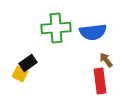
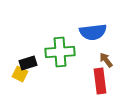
green cross: moved 4 px right, 24 px down
black rectangle: rotated 18 degrees clockwise
